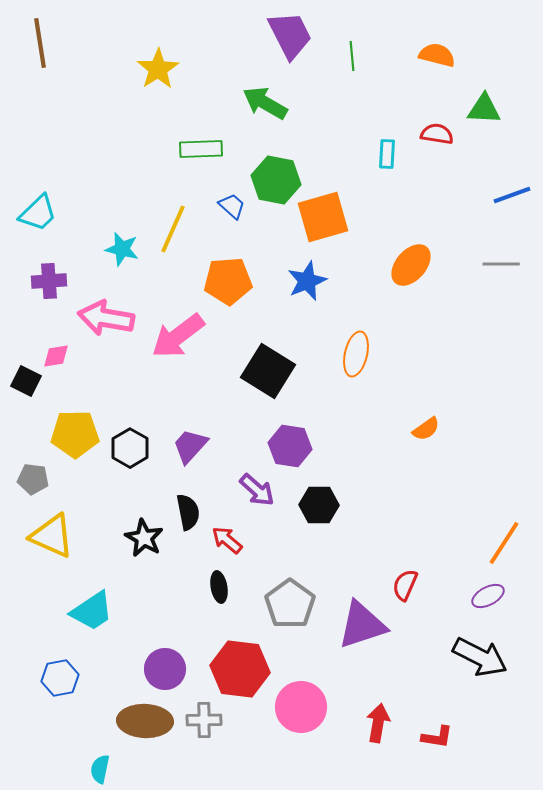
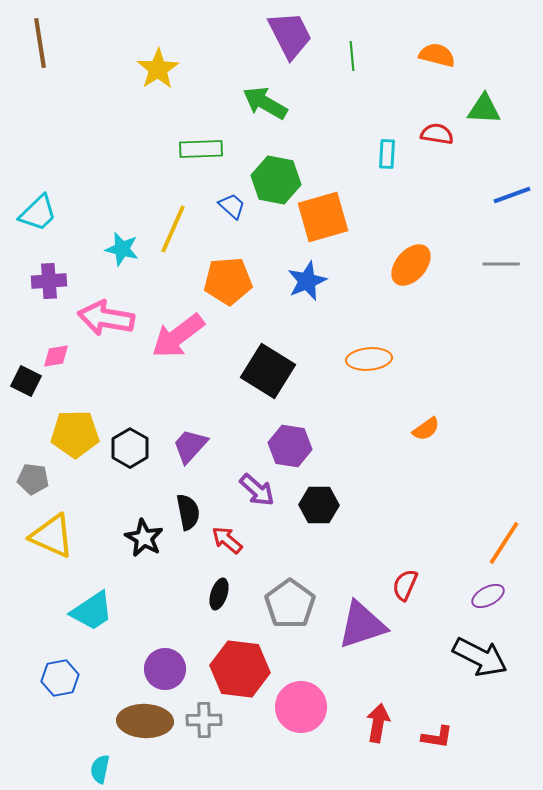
orange ellipse at (356, 354): moved 13 px right, 5 px down; rotated 72 degrees clockwise
black ellipse at (219, 587): moved 7 px down; rotated 28 degrees clockwise
